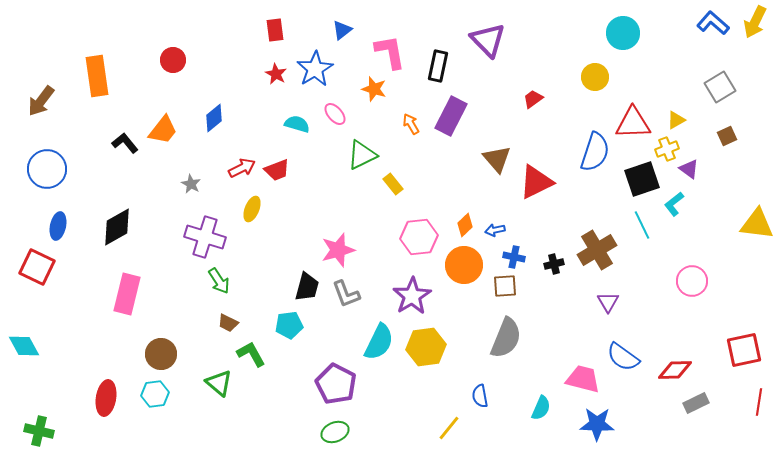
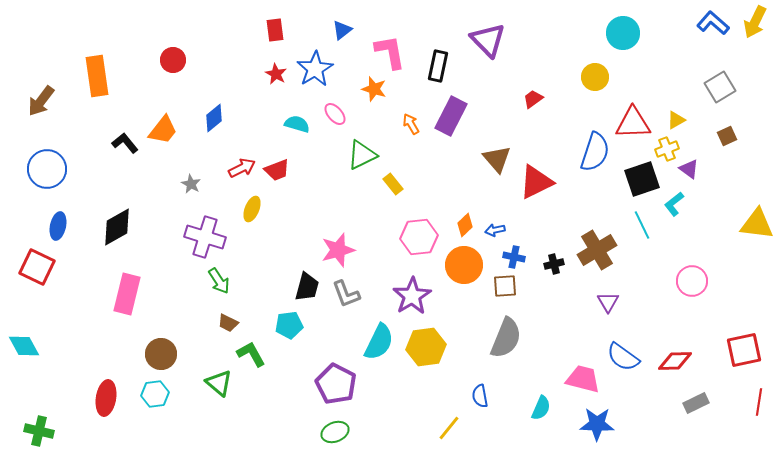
red diamond at (675, 370): moved 9 px up
